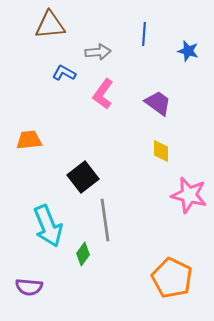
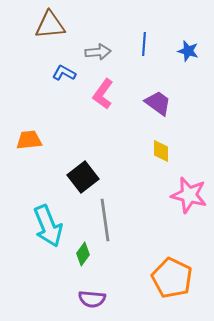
blue line: moved 10 px down
purple semicircle: moved 63 px right, 12 px down
